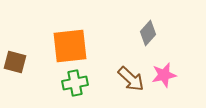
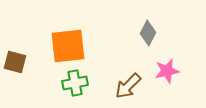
gray diamond: rotated 15 degrees counterclockwise
orange square: moved 2 px left
pink star: moved 3 px right, 4 px up
brown arrow: moved 3 px left, 7 px down; rotated 92 degrees clockwise
